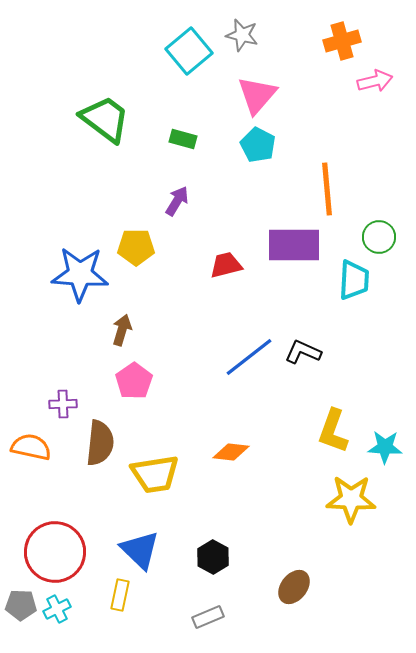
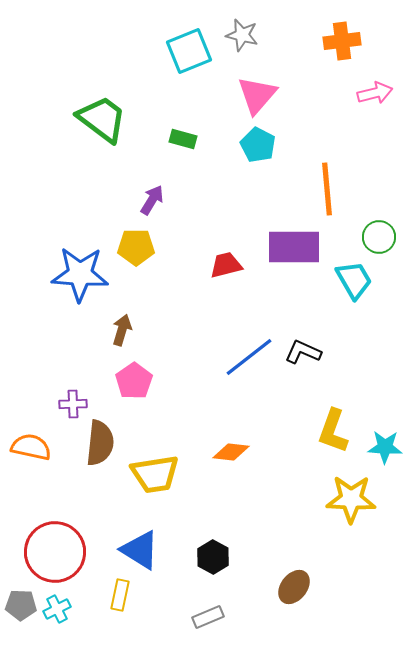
orange cross: rotated 9 degrees clockwise
cyan square: rotated 18 degrees clockwise
pink arrow: moved 12 px down
green trapezoid: moved 3 px left
purple arrow: moved 25 px left, 1 px up
purple rectangle: moved 2 px down
cyan trapezoid: rotated 33 degrees counterclockwise
purple cross: moved 10 px right
blue triangle: rotated 12 degrees counterclockwise
